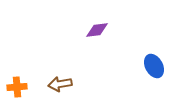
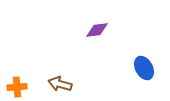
blue ellipse: moved 10 px left, 2 px down
brown arrow: rotated 25 degrees clockwise
